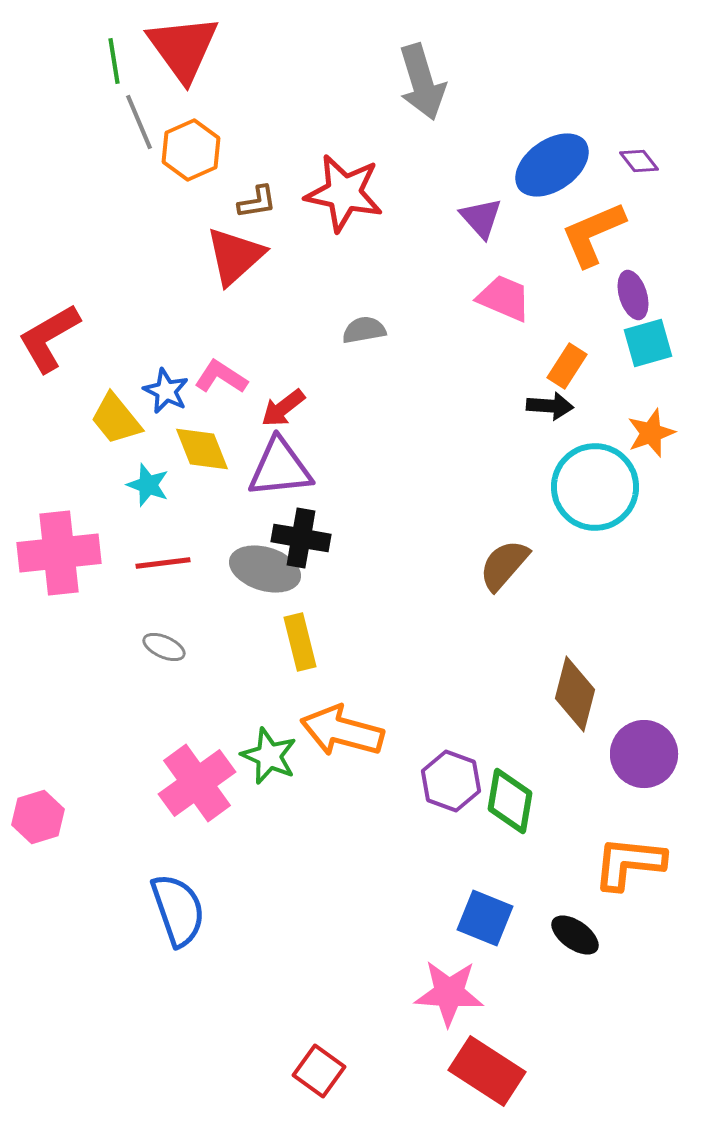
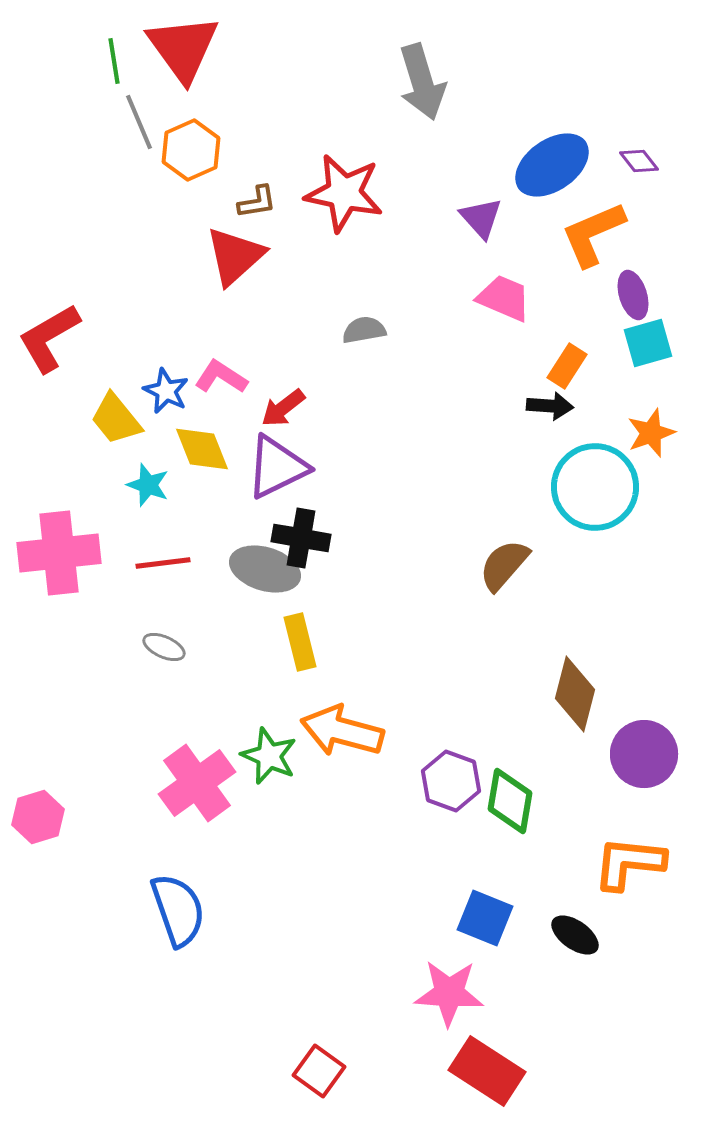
purple triangle at (280, 468): moved 3 px left, 1 px up; rotated 20 degrees counterclockwise
